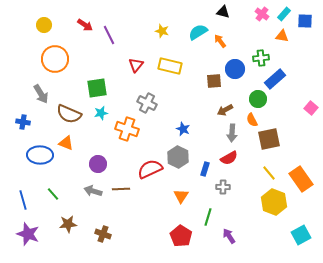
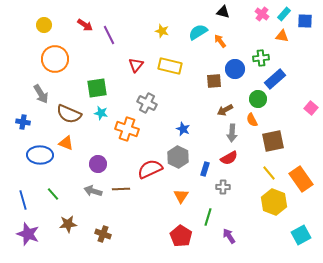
cyan star at (101, 113): rotated 24 degrees clockwise
brown square at (269, 139): moved 4 px right, 2 px down
